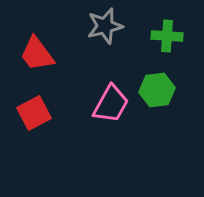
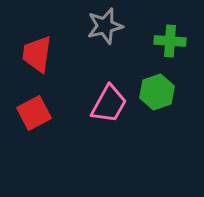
green cross: moved 3 px right, 5 px down
red trapezoid: rotated 45 degrees clockwise
green hexagon: moved 2 px down; rotated 12 degrees counterclockwise
pink trapezoid: moved 2 px left
